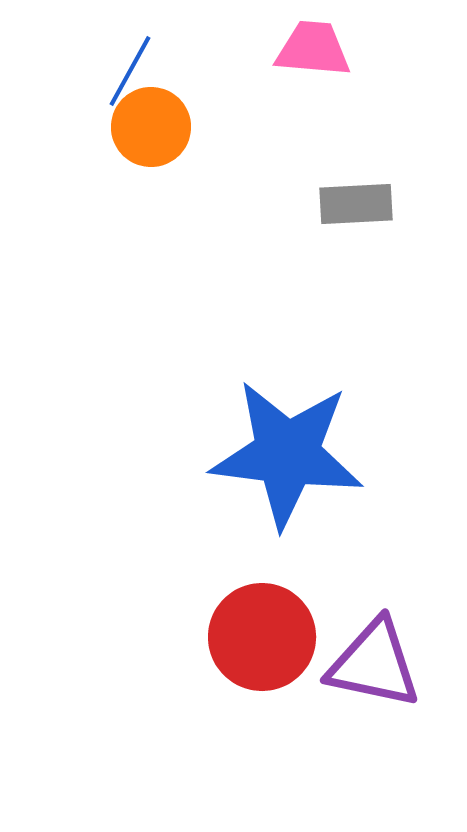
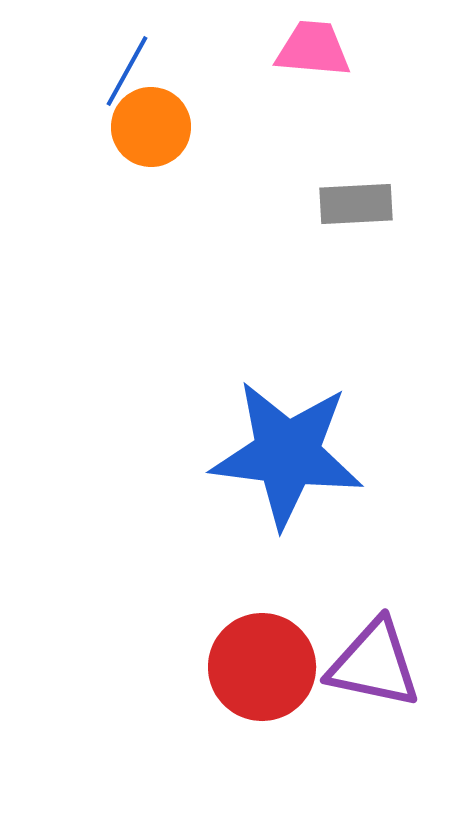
blue line: moved 3 px left
red circle: moved 30 px down
